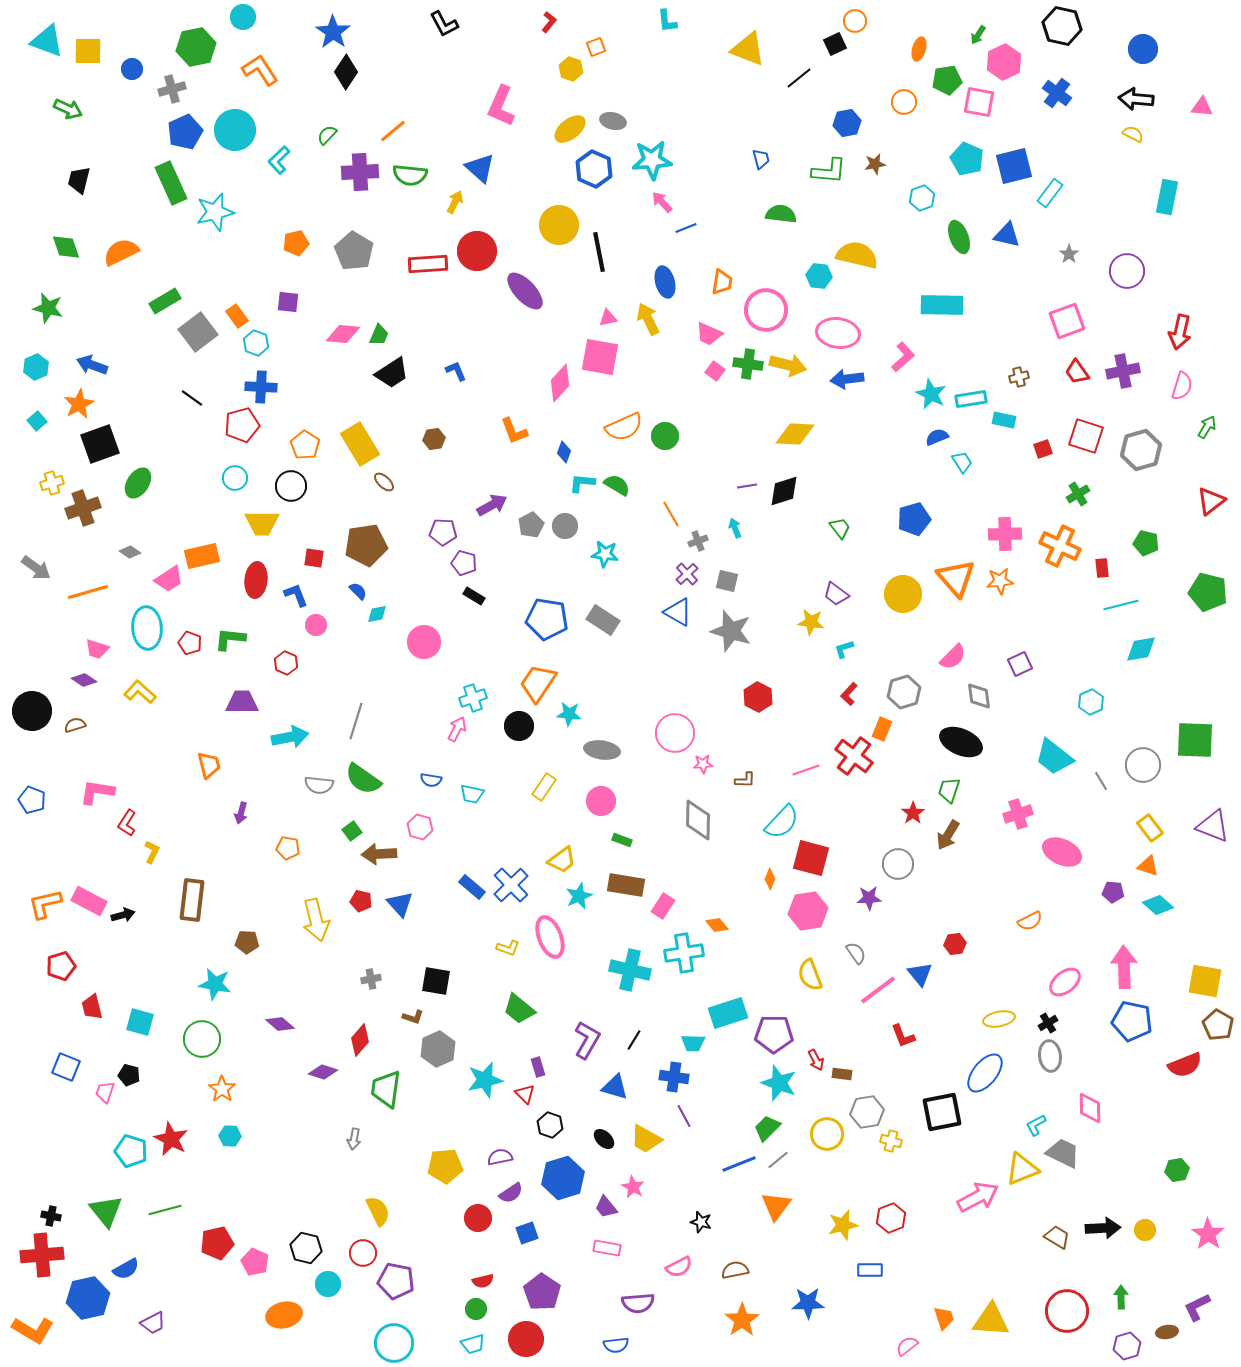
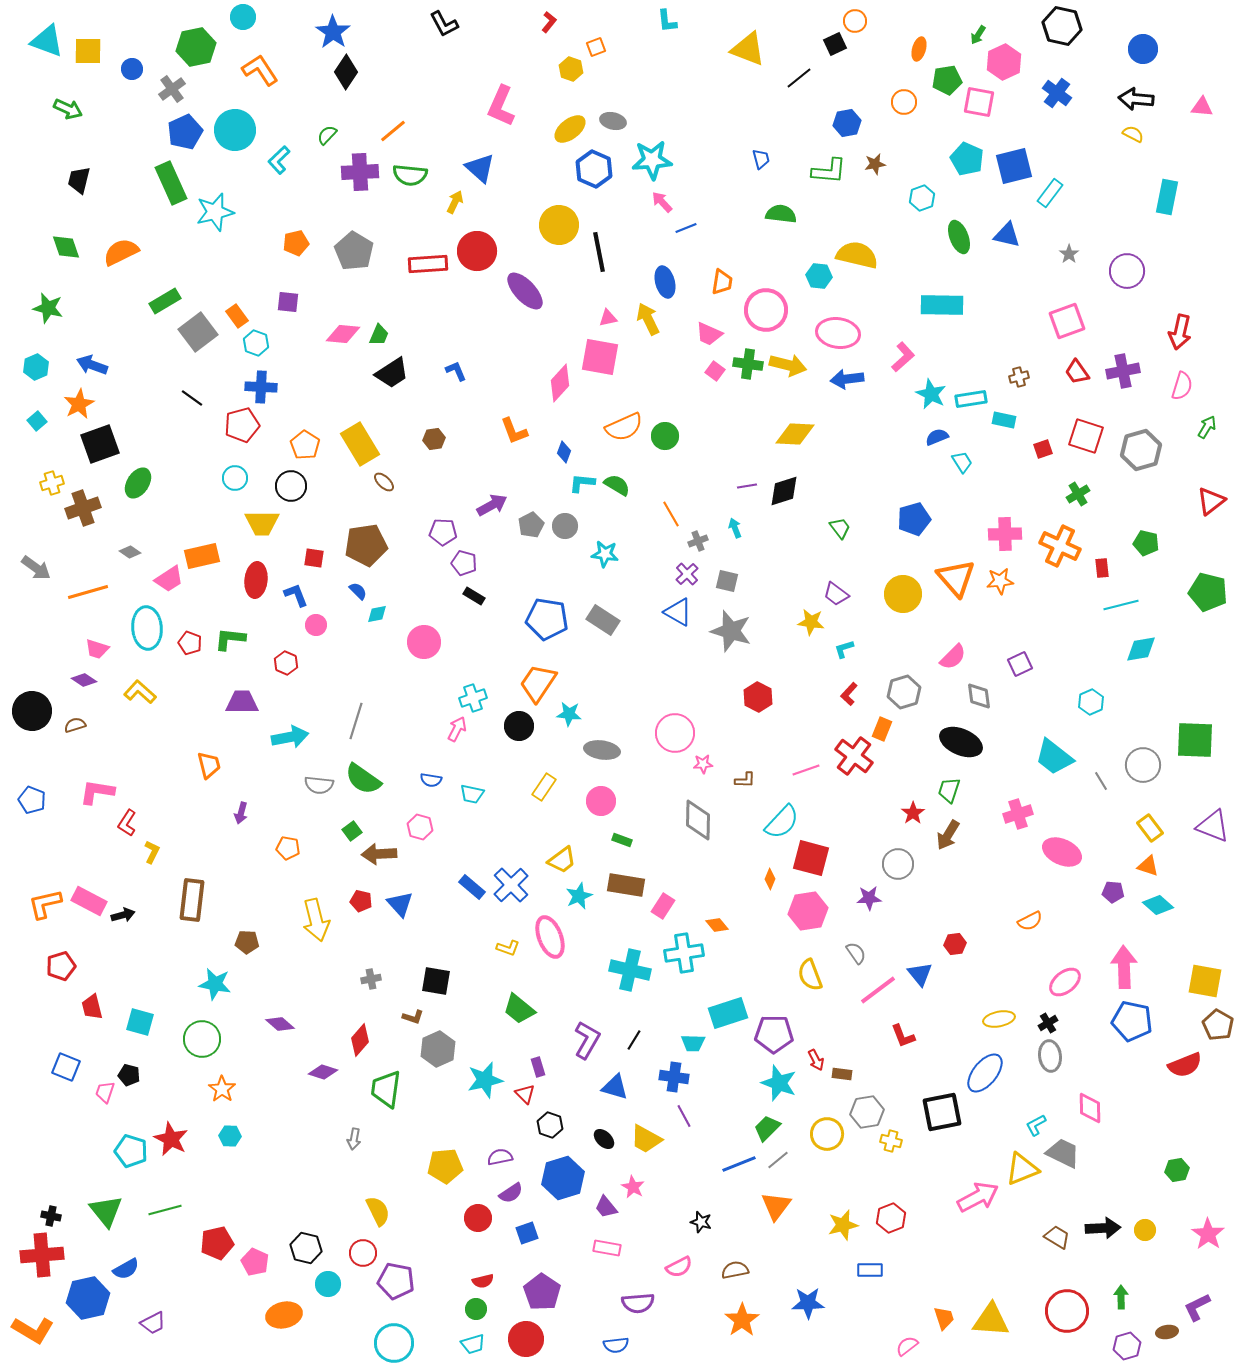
gray cross at (172, 89): rotated 20 degrees counterclockwise
